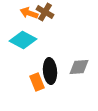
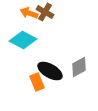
gray diamond: rotated 25 degrees counterclockwise
black ellipse: rotated 55 degrees counterclockwise
